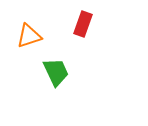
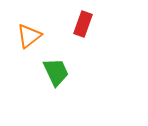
orange triangle: rotated 20 degrees counterclockwise
